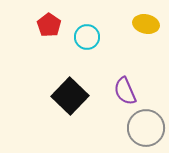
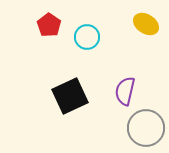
yellow ellipse: rotated 20 degrees clockwise
purple semicircle: rotated 36 degrees clockwise
black square: rotated 21 degrees clockwise
